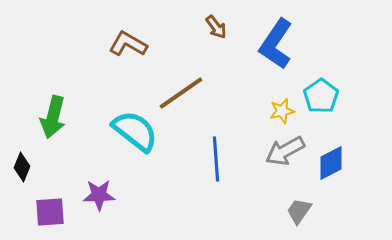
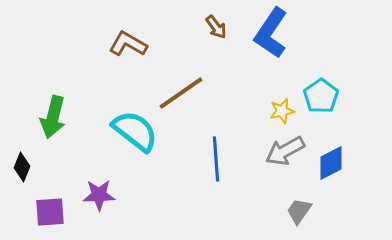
blue L-shape: moved 5 px left, 11 px up
